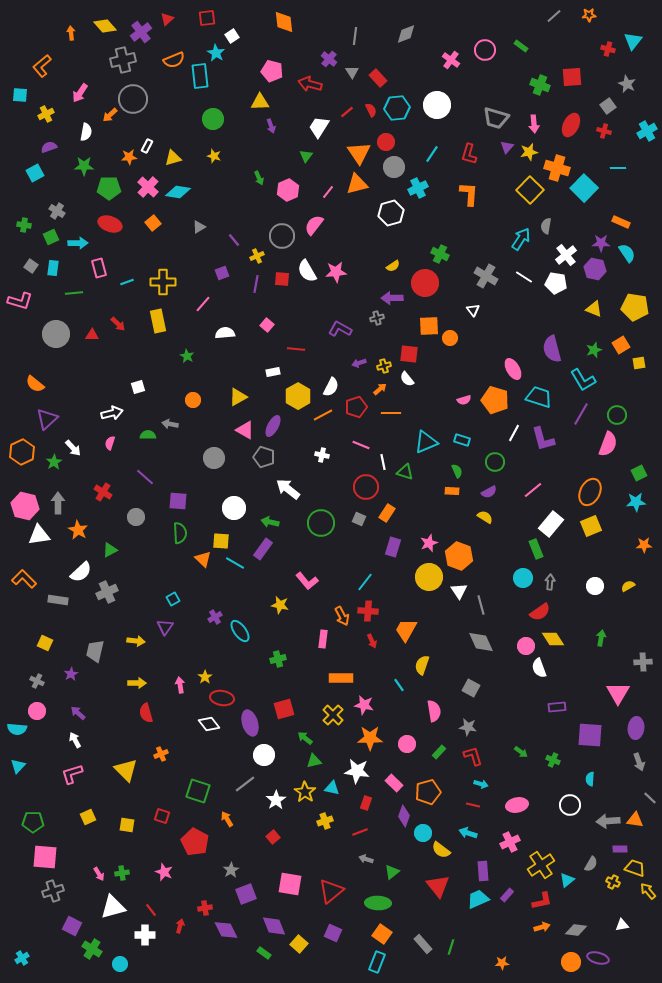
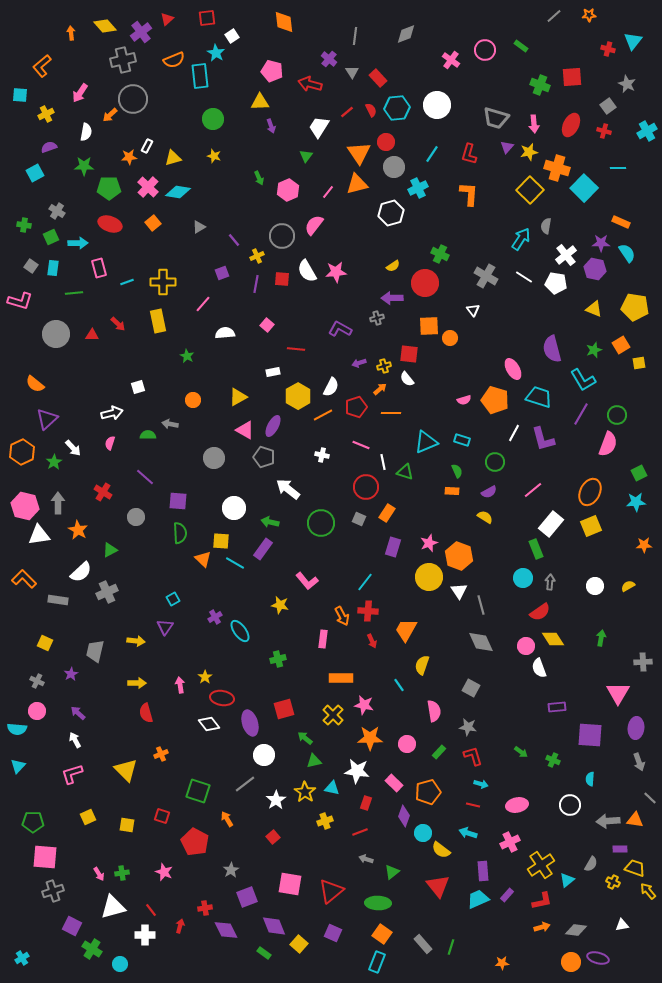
purple square at (246, 894): moved 1 px right, 3 px down
